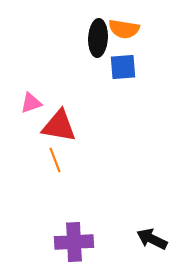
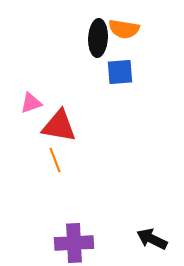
blue square: moved 3 px left, 5 px down
purple cross: moved 1 px down
